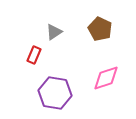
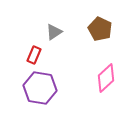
pink diamond: rotated 24 degrees counterclockwise
purple hexagon: moved 15 px left, 5 px up
